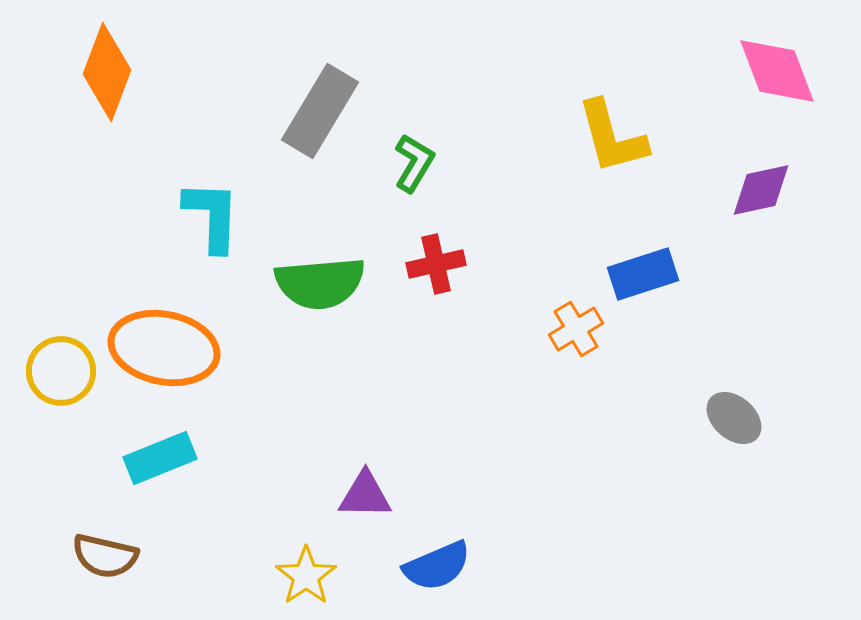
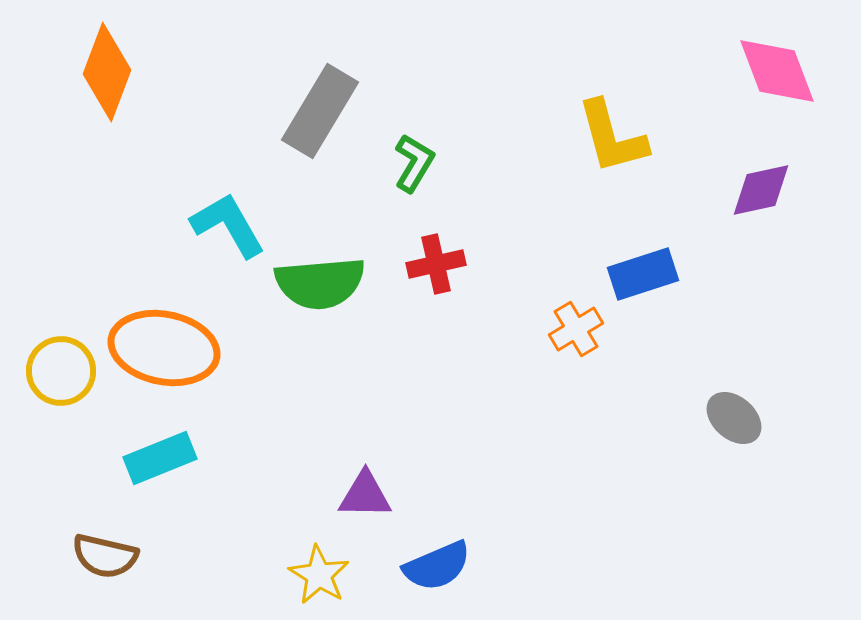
cyan L-shape: moved 16 px right, 9 px down; rotated 32 degrees counterclockwise
yellow star: moved 13 px right, 1 px up; rotated 6 degrees counterclockwise
